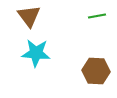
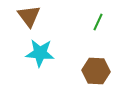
green line: moved 1 px right, 6 px down; rotated 54 degrees counterclockwise
cyan star: moved 4 px right
